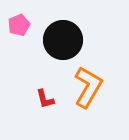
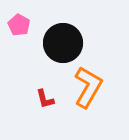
pink pentagon: rotated 20 degrees counterclockwise
black circle: moved 3 px down
